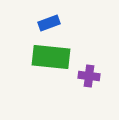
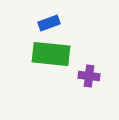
green rectangle: moved 3 px up
